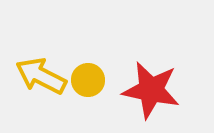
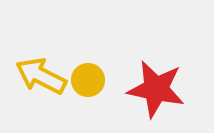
red star: moved 5 px right, 1 px up
